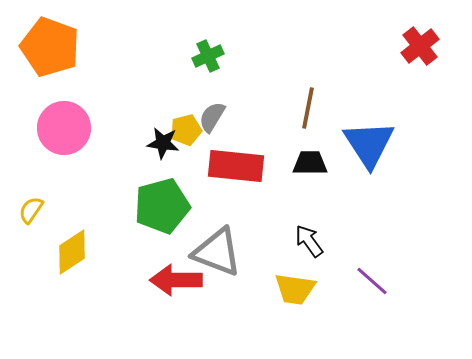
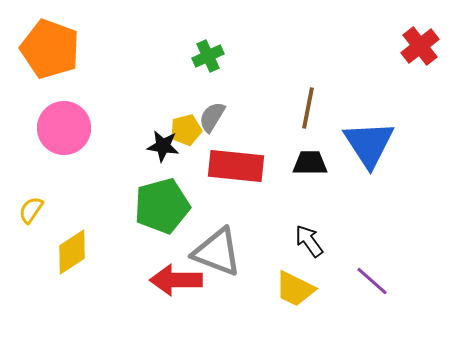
orange pentagon: moved 2 px down
black star: moved 3 px down
yellow trapezoid: rotated 18 degrees clockwise
